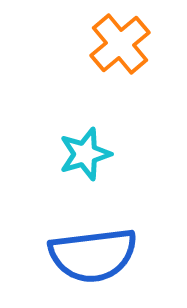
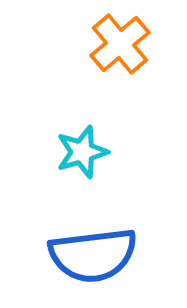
cyan star: moved 3 px left, 2 px up
